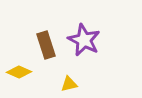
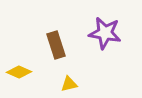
purple star: moved 21 px right, 7 px up; rotated 16 degrees counterclockwise
brown rectangle: moved 10 px right
